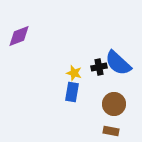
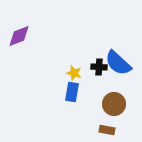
black cross: rotated 14 degrees clockwise
brown rectangle: moved 4 px left, 1 px up
